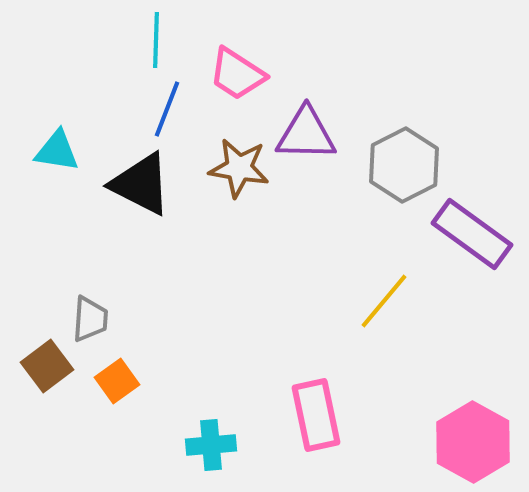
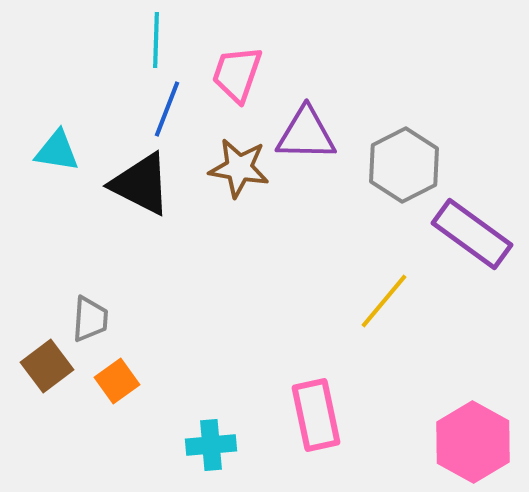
pink trapezoid: rotated 76 degrees clockwise
